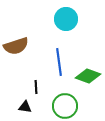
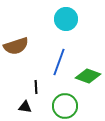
blue line: rotated 28 degrees clockwise
